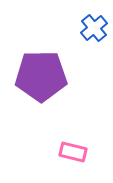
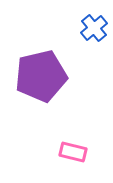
purple pentagon: rotated 12 degrees counterclockwise
